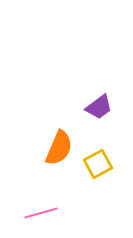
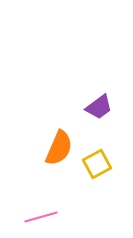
yellow square: moved 1 px left
pink line: moved 4 px down
